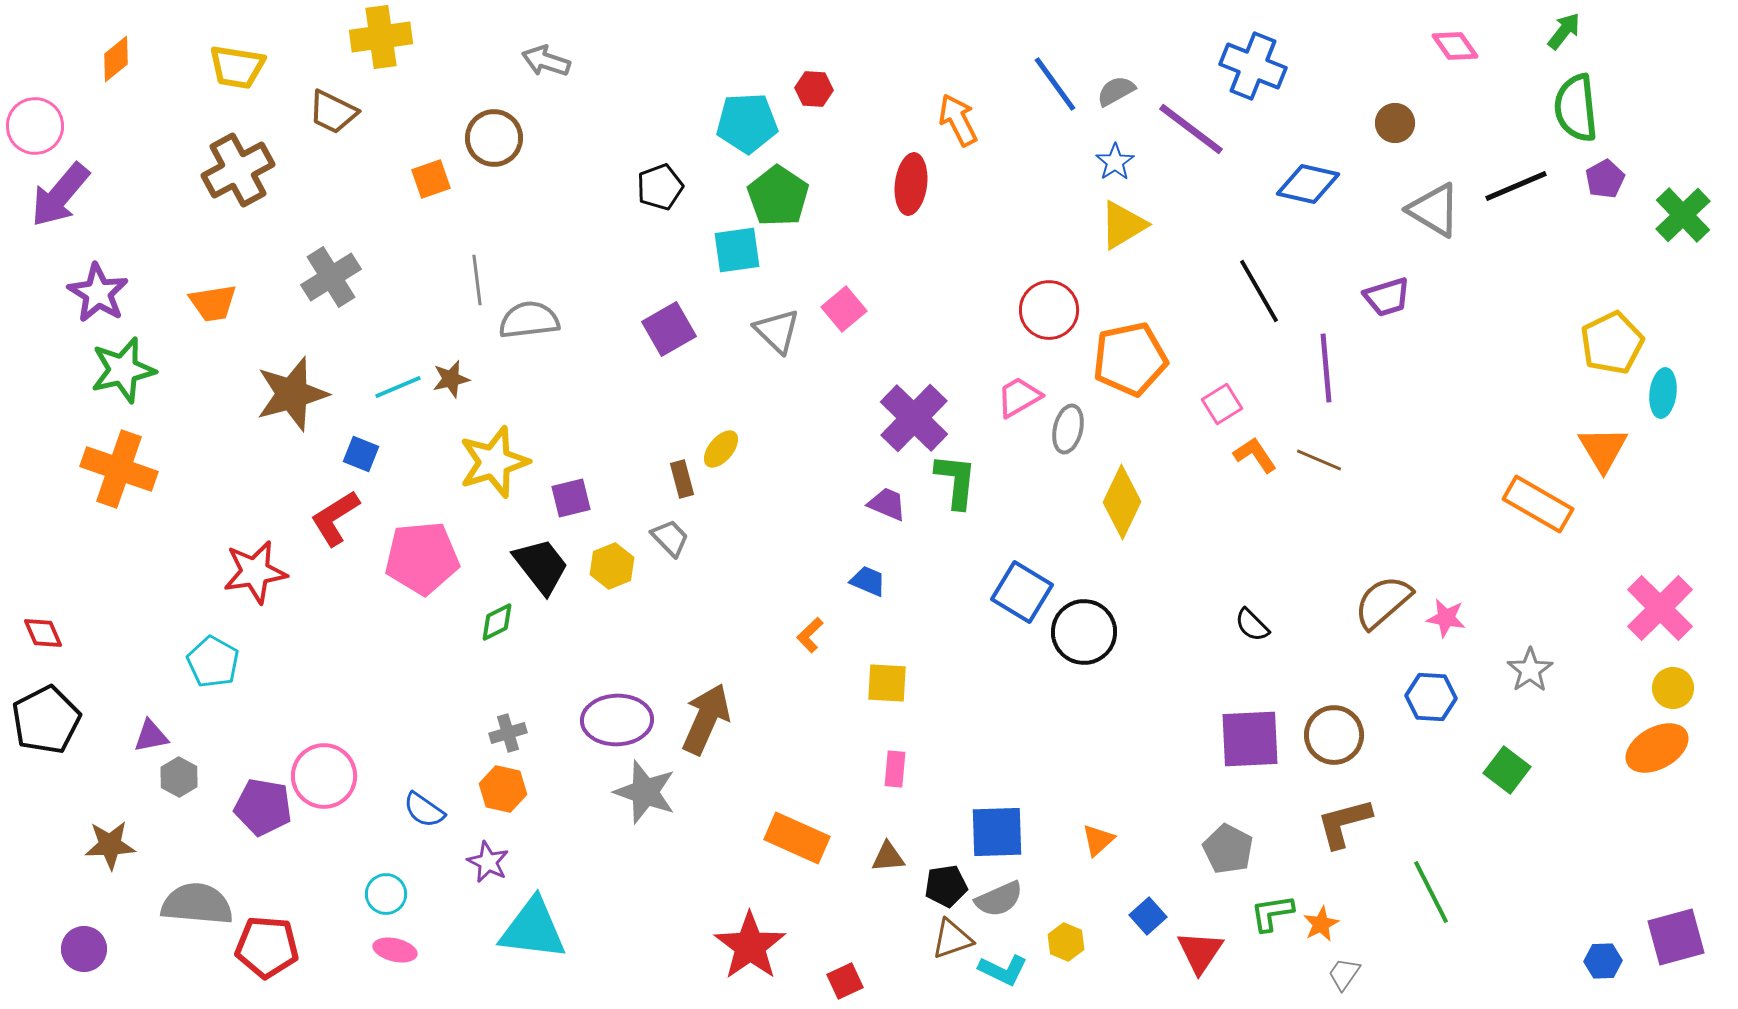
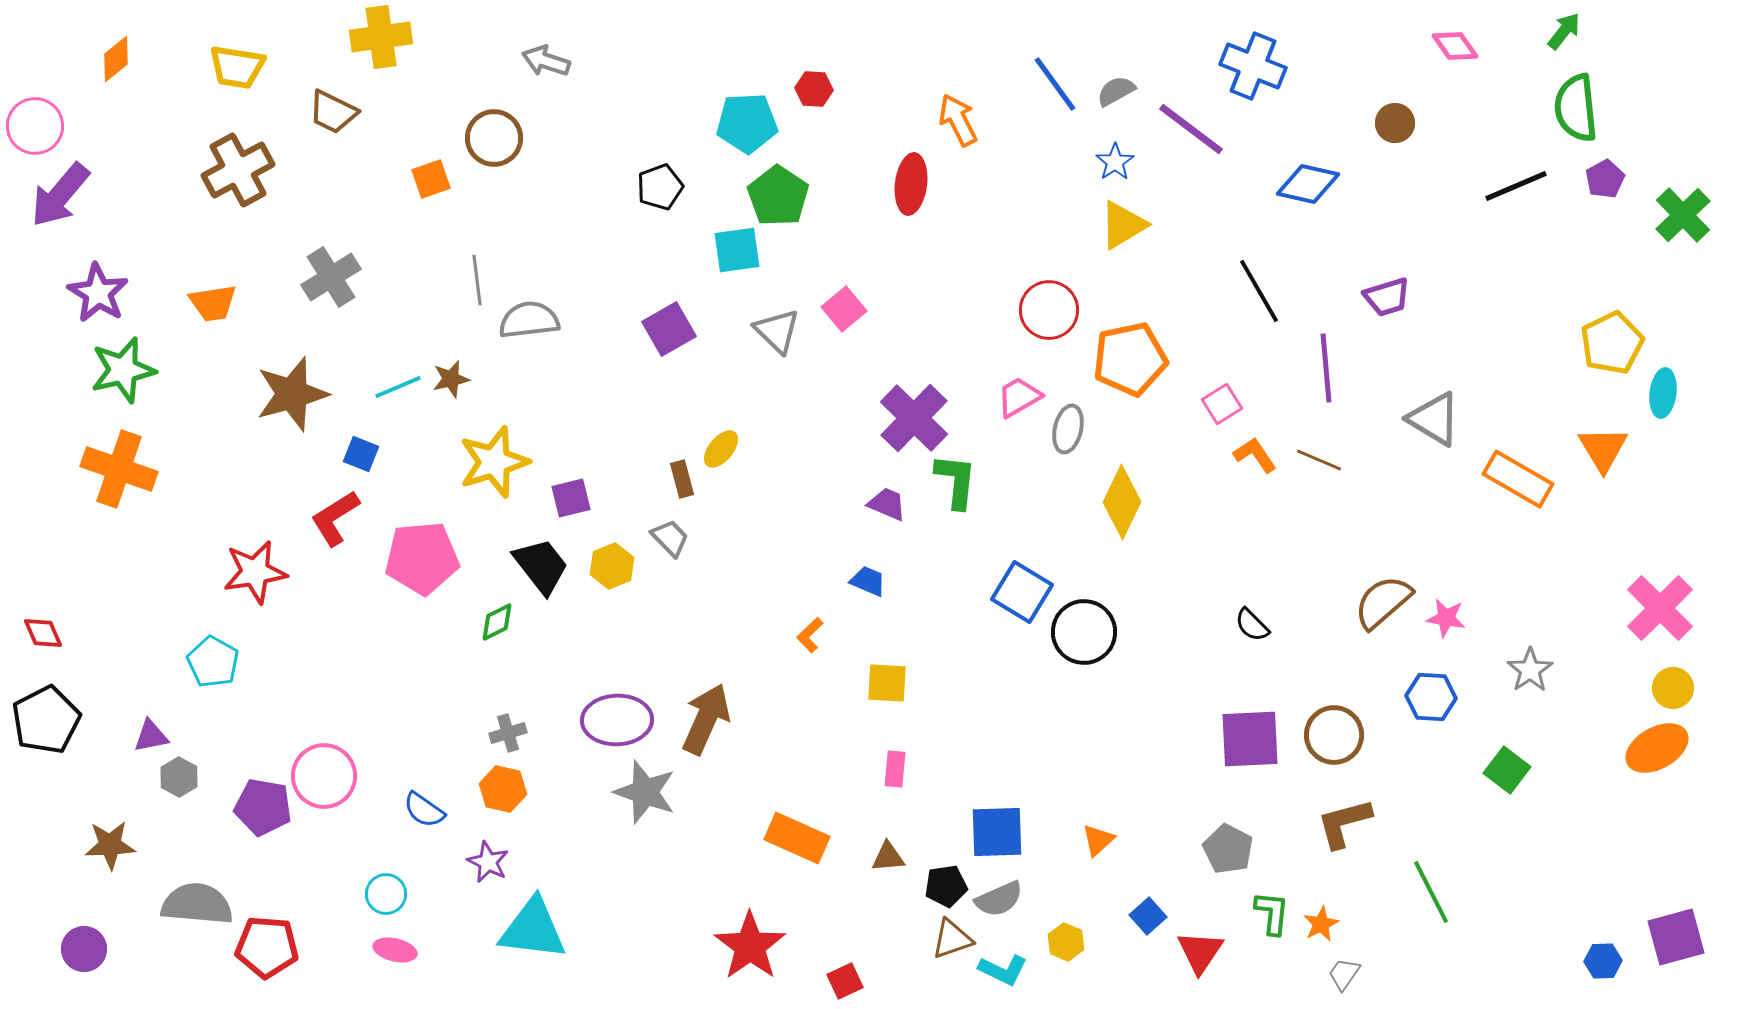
gray triangle at (1434, 210): moved 209 px down
orange rectangle at (1538, 504): moved 20 px left, 25 px up
green L-shape at (1272, 913): rotated 105 degrees clockwise
